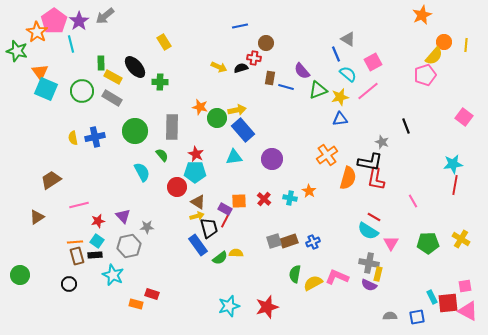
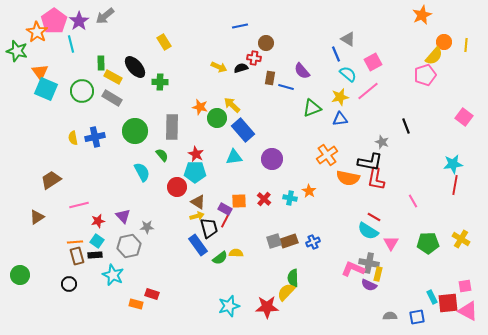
green triangle at (318, 90): moved 6 px left, 18 px down
yellow arrow at (237, 110): moved 5 px left, 5 px up; rotated 126 degrees counterclockwise
orange semicircle at (348, 178): rotated 85 degrees clockwise
green semicircle at (295, 274): moved 2 px left, 4 px down; rotated 12 degrees counterclockwise
pink L-shape at (337, 277): moved 16 px right, 8 px up
yellow semicircle at (313, 283): moved 27 px left, 9 px down; rotated 18 degrees counterclockwise
red star at (267, 307): rotated 15 degrees clockwise
